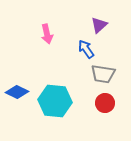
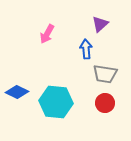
purple triangle: moved 1 px right, 1 px up
pink arrow: rotated 42 degrees clockwise
blue arrow: rotated 30 degrees clockwise
gray trapezoid: moved 2 px right
cyan hexagon: moved 1 px right, 1 px down
